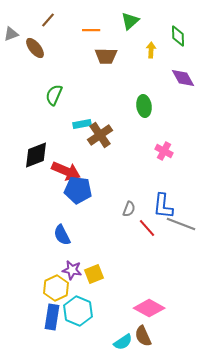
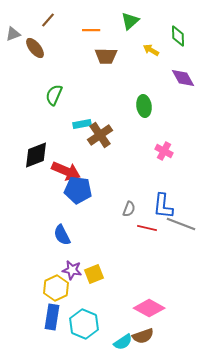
gray triangle: moved 2 px right
yellow arrow: rotated 63 degrees counterclockwise
red line: rotated 36 degrees counterclockwise
cyan hexagon: moved 6 px right, 13 px down
brown semicircle: rotated 85 degrees counterclockwise
